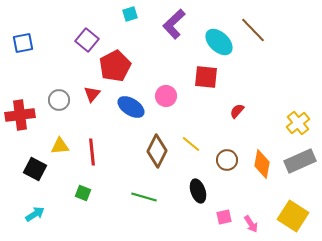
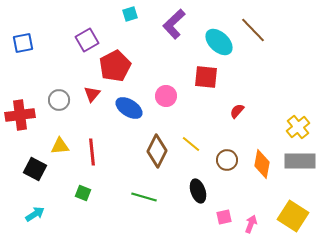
purple square: rotated 20 degrees clockwise
blue ellipse: moved 2 px left, 1 px down
yellow cross: moved 4 px down
gray rectangle: rotated 24 degrees clockwise
pink arrow: rotated 126 degrees counterclockwise
